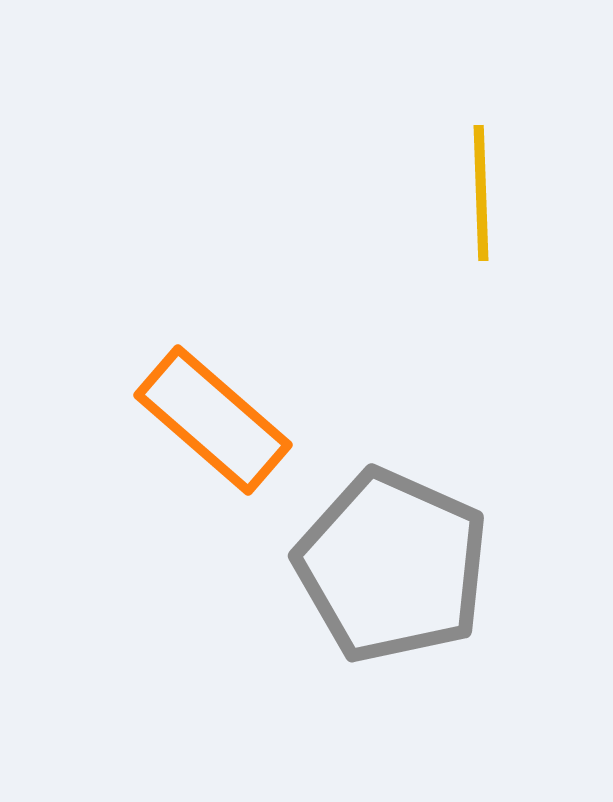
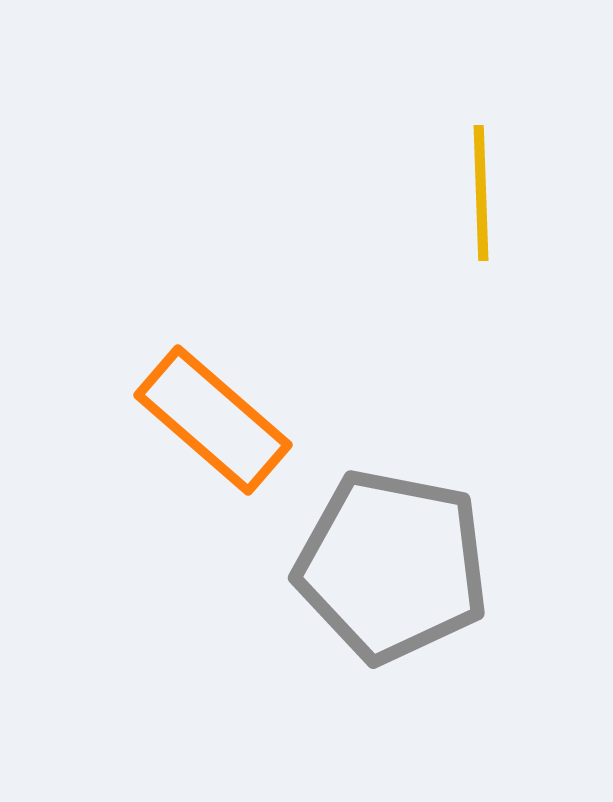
gray pentagon: rotated 13 degrees counterclockwise
